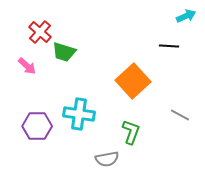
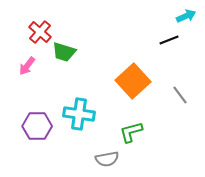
black line: moved 6 px up; rotated 24 degrees counterclockwise
pink arrow: rotated 84 degrees clockwise
gray line: moved 20 px up; rotated 24 degrees clockwise
green L-shape: rotated 125 degrees counterclockwise
